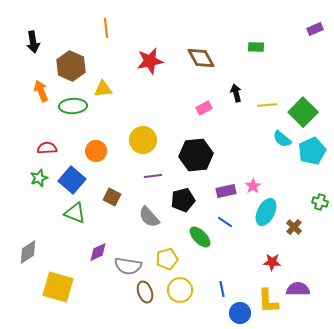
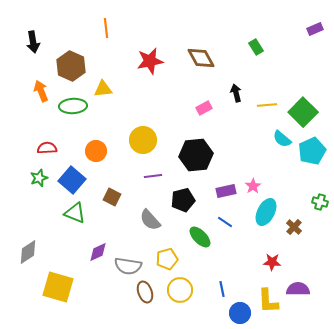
green rectangle at (256, 47): rotated 56 degrees clockwise
gray semicircle at (149, 217): moved 1 px right, 3 px down
